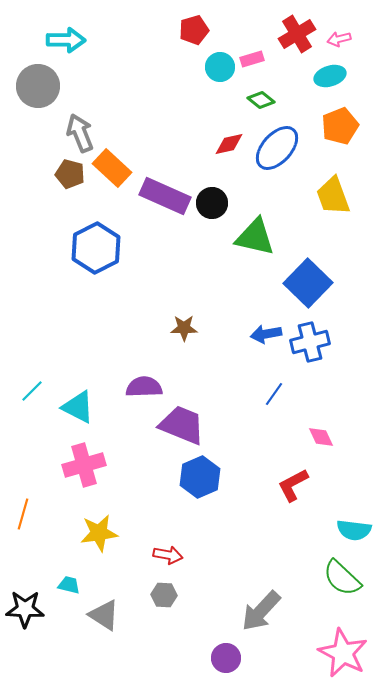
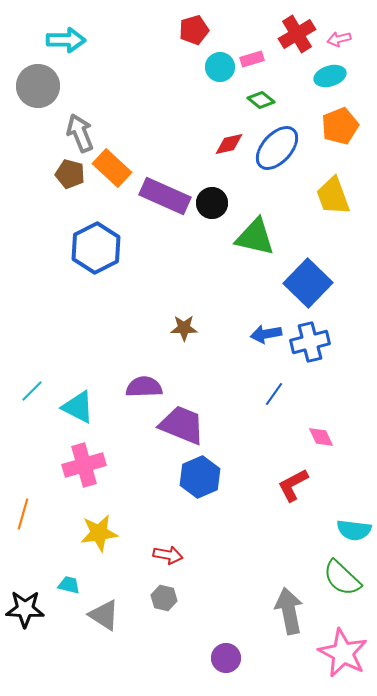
gray hexagon at (164, 595): moved 3 px down; rotated 10 degrees clockwise
gray arrow at (261, 611): moved 28 px right; rotated 126 degrees clockwise
